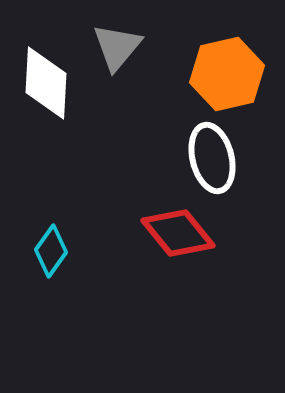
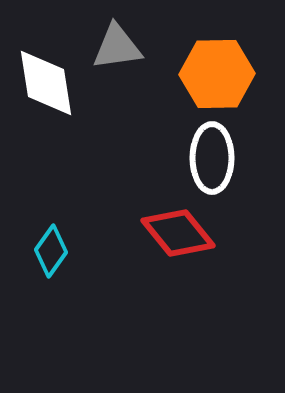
gray triangle: rotated 42 degrees clockwise
orange hexagon: moved 10 px left; rotated 12 degrees clockwise
white diamond: rotated 12 degrees counterclockwise
white ellipse: rotated 14 degrees clockwise
